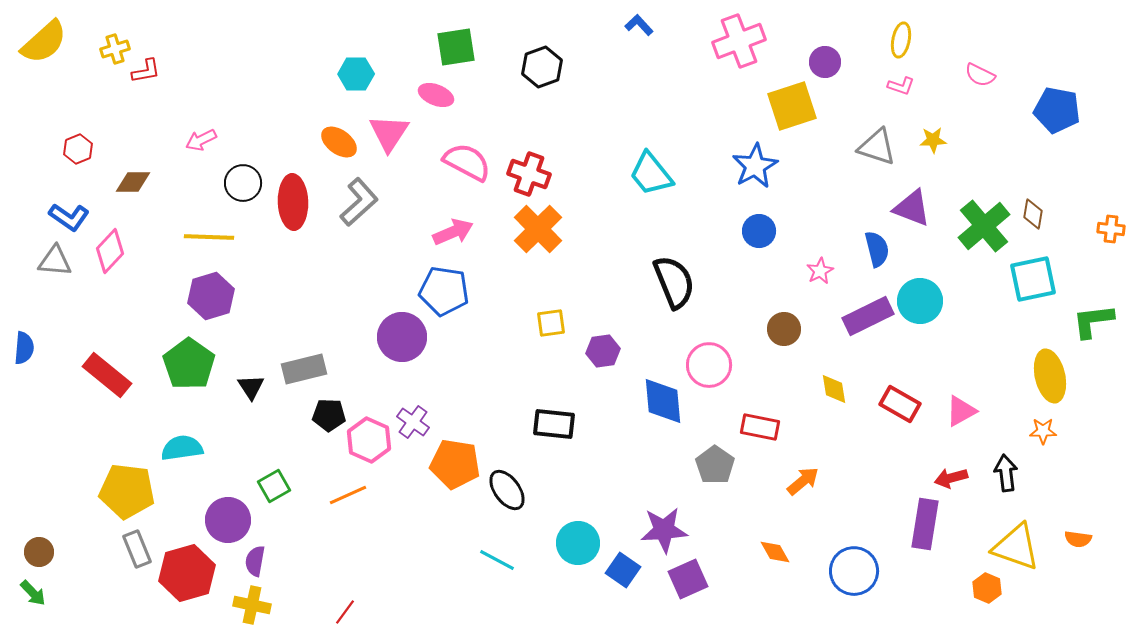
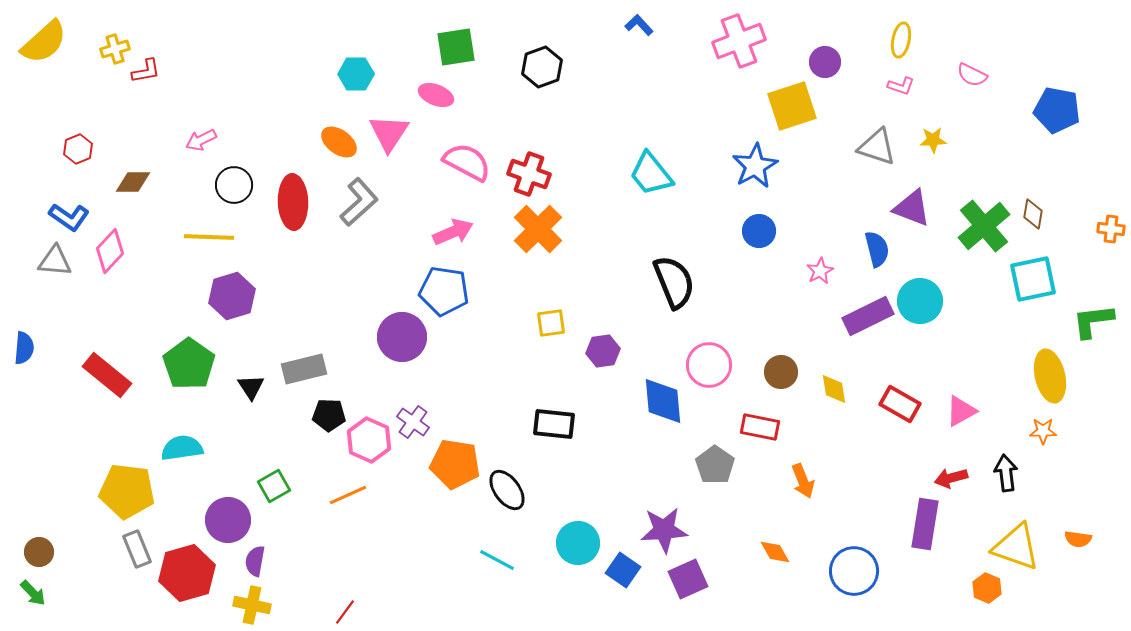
pink semicircle at (980, 75): moved 8 px left
black circle at (243, 183): moved 9 px left, 2 px down
purple hexagon at (211, 296): moved 21 px right
brown circle at (784, 329): moved 3 px left, 43 px down
orange arrow at (803, 481): rotated 108 degrees clockwise
